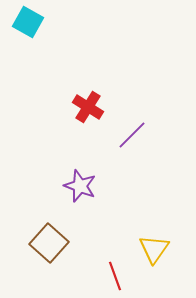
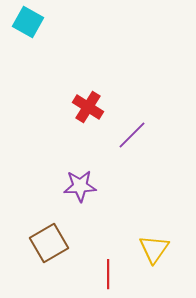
purple star: rotated 24 degrees counterclockwise
brown square: rotated 18 degrees clockwise
red line: moved 7 px left, 2 px up; rotated 20 degrees clockwise
